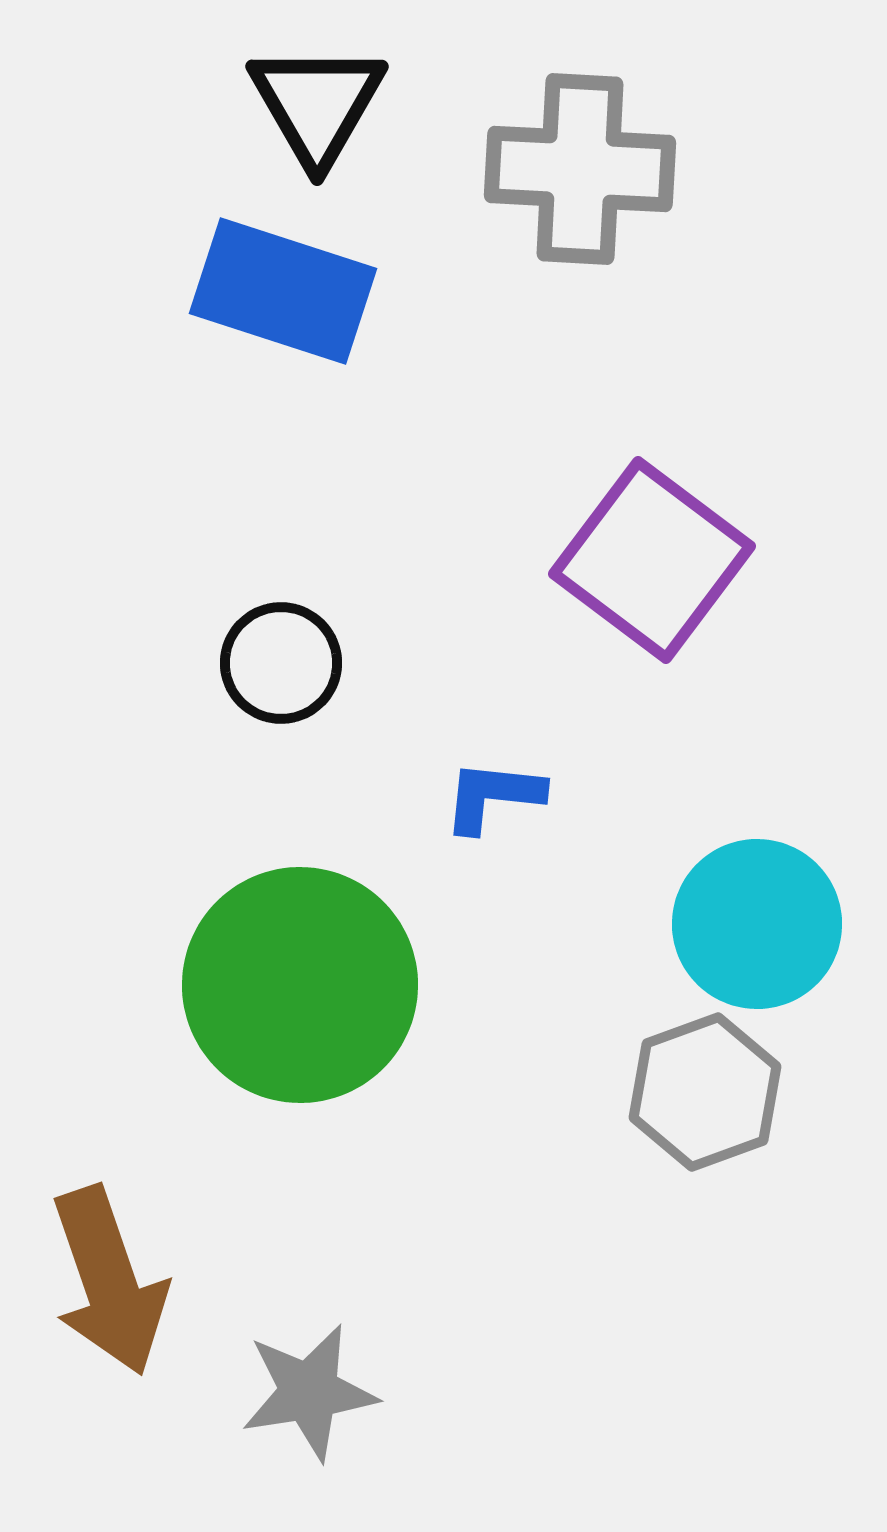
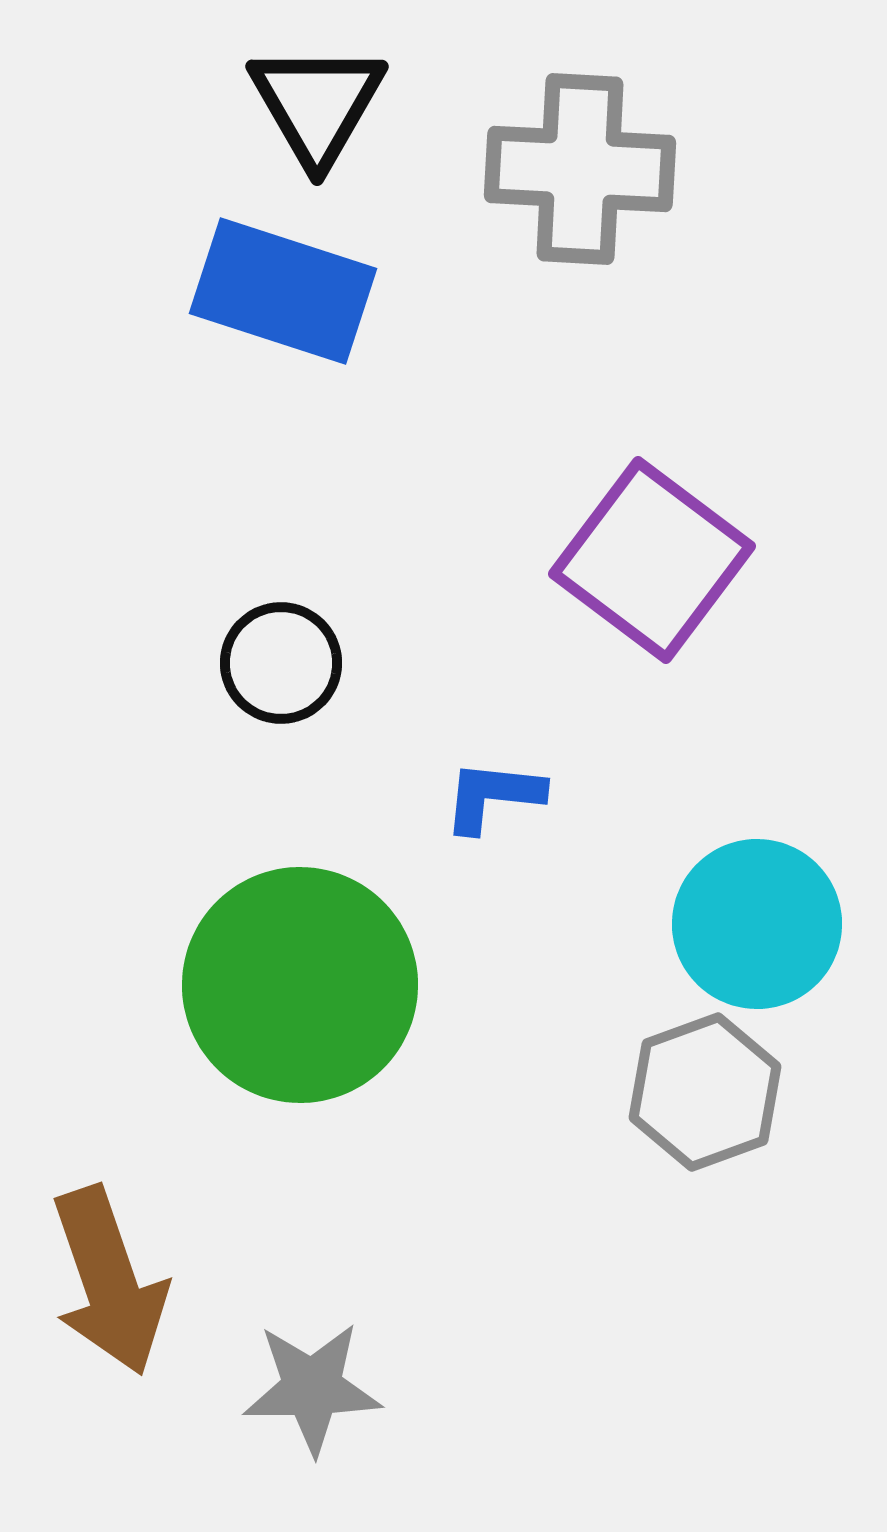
gray star: moved 3 px right, 4 px up; rotated 8 degrees clockwise
